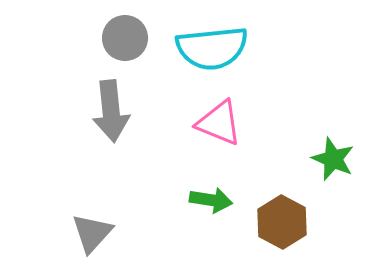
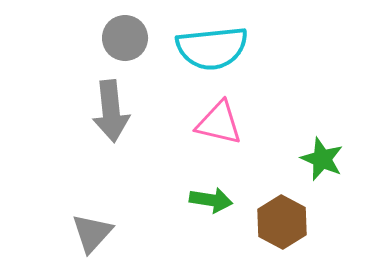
pink triangle: rotated 9 degrees counterclockwise
green star: moved 11 px left
